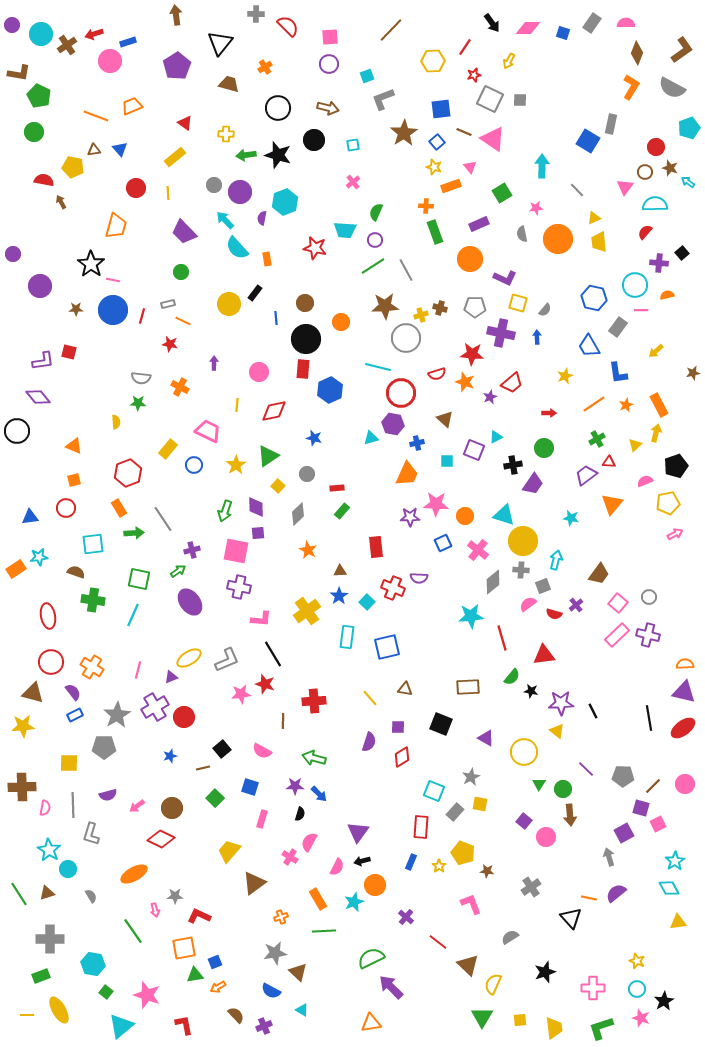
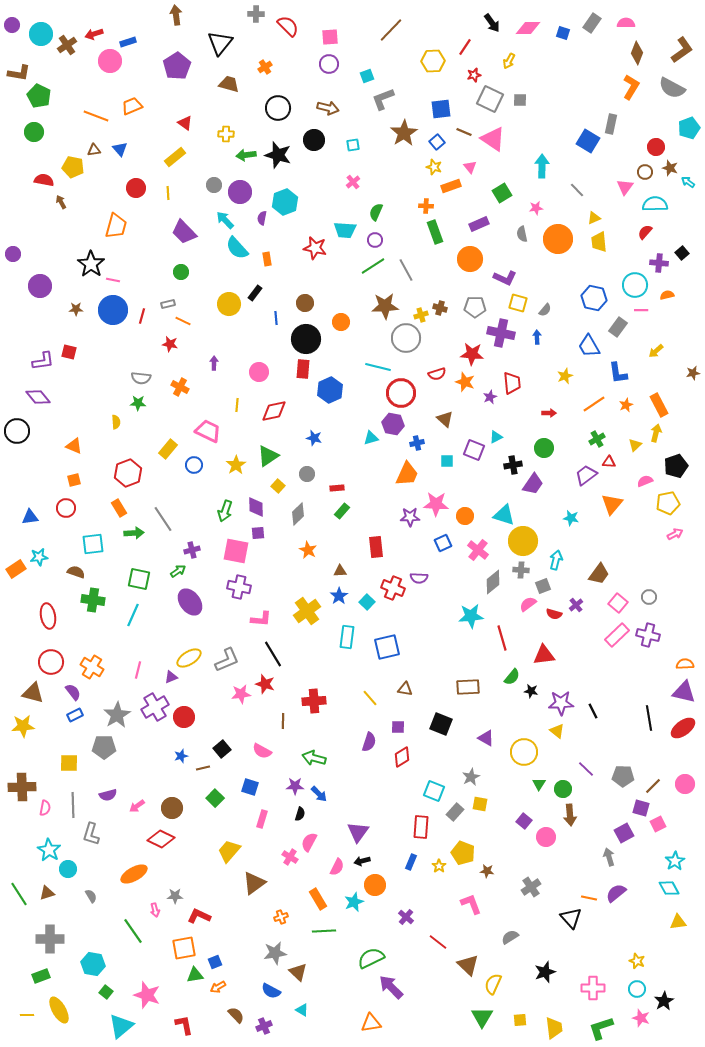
red trapezoid at (512, 383): rotated 55 degrees counterclockwise
blue star at (170, 756): moved 11 px right
